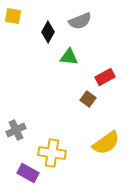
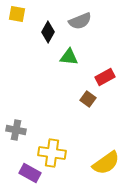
yellow square: moved 4 px right, 2 px up
gray cross: rotated 36 degrees clockwise
yellow semicircle: moved 20 px down
purple rectangle: moved 2 px right
